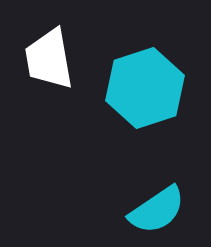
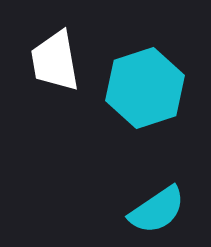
white trapezoid: moved 6 px right, 2 px down
